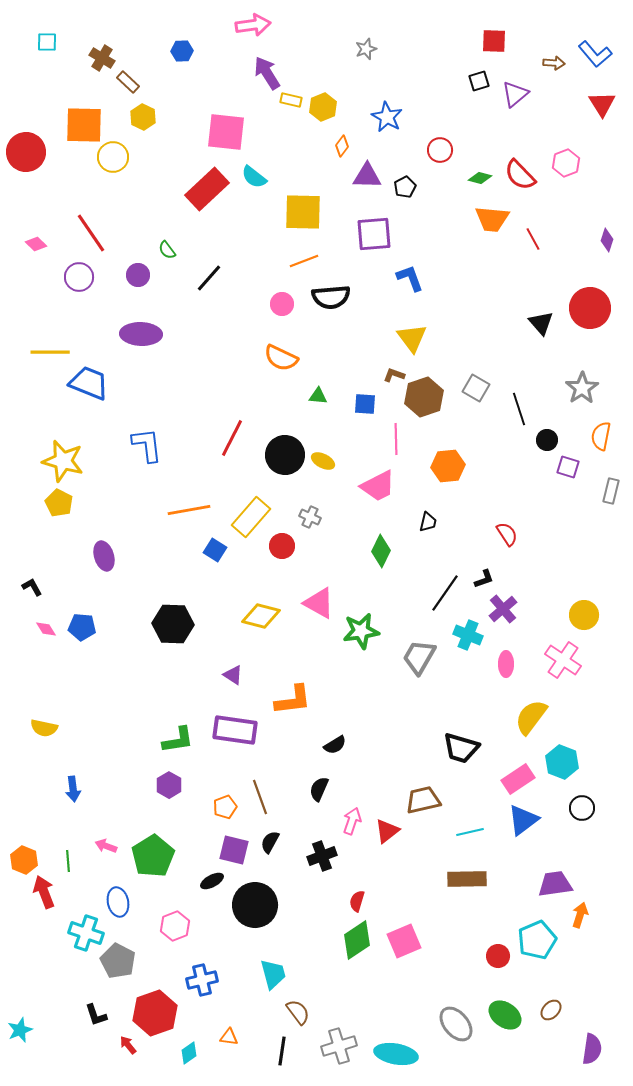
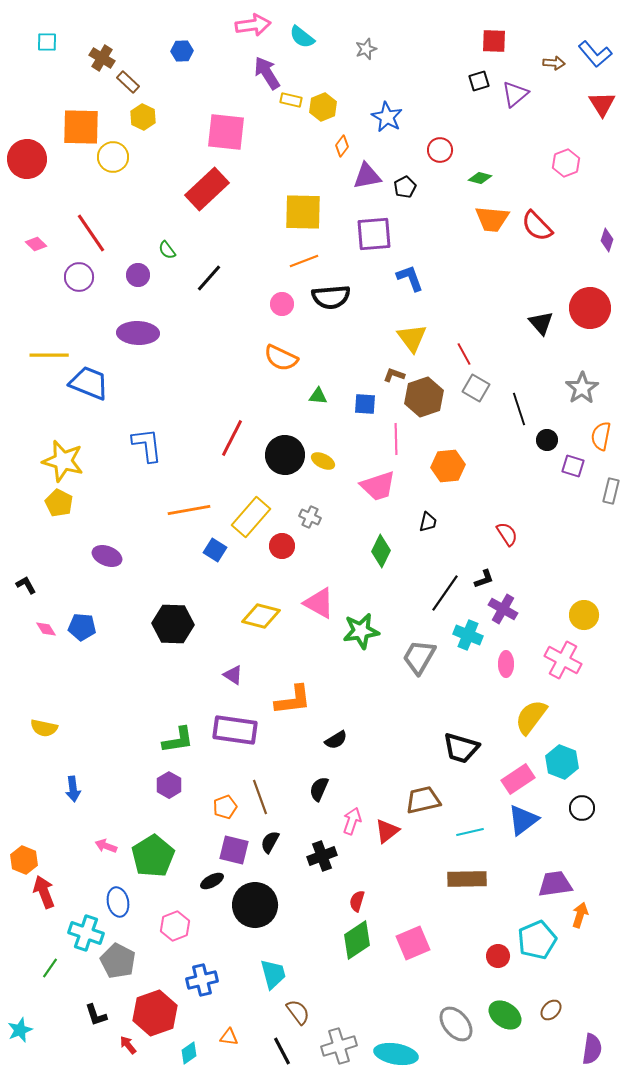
orange square at (84, 125): moved 3 px left, 2 px down
red circle at (26, 152): moved 1 px right, 7 px down
red semicircle at (520, 175): moved 17 px right, 51 px down
purple triangle at (367, 176): rotated 12 degrees counterclockwise
cyan semicircle at (254, 177): moved 48 px right, 140 px up
red line at (533, 239): moved 69 px left, 115 px down
purple ellipse at (141, 334): moved 3 px left, 1 px up
yellow line at (50, 352): moved 1 px left, 3 px down
purple square at (568, 467): moved 5 px right, 1 px up
pink trapezoid at (378, 486): rotated 9 degrees clockwise
purple ellipse at (104, 556): moved 3 px right; rotated 52 degrees counterclockwise
black L-shape at (32, 587): moved 6 px left, 2 px up
purple cross at (503, 609): rotated 20 degrees counterclockwise
pink cross at (563, 660): rotated 6 degrees counterclockwise
black semicircle at (335, 745): moved 1 px right, 5 px up
green line at (68, 861): moved 18 px left, 107 px down; rotated 40 degrees clockwise
pink square at (404, 941): moved 9 px right, 2 px down
black line at (282, 1051): rotated 36 degrees counterclockwise
